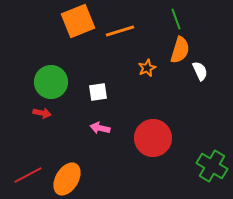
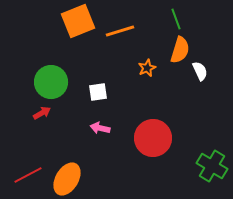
red arrow: rotated 42 degrees counterclockwise
